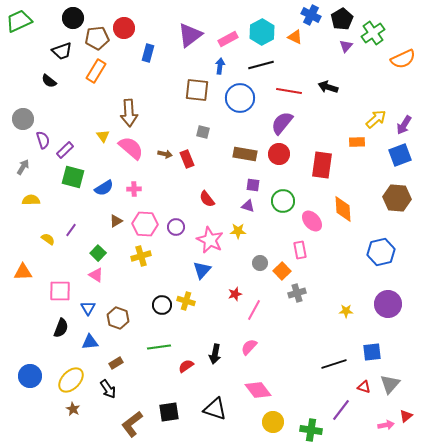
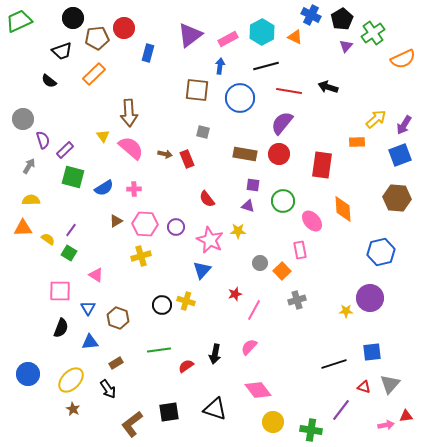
black line at (261, 65): moved 5 px right, 1 px down
orange rectangle at (96, 71): moved 2 px left, 3 px down; rotated 15 degrees clockwise
gray arrow at (23, 167): moved 6 px right, 1 px up
green square at (98, 253): moved 29 px left; rotated 14 degrees counterclockwise
orange triangle at (23, 272): moved 44 px up
gray cross at (297, 293): moved 7 px down
purple circle at (388, 304): moved 18 px left, 6 px up
green line at (159, 347): moved 3 px down
blue circle at (30, 376): moved 2 px left, 2 px up
red triangle at (406, 416): rotated 32 degrees clockwise
